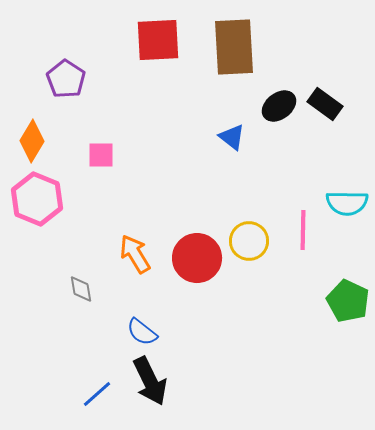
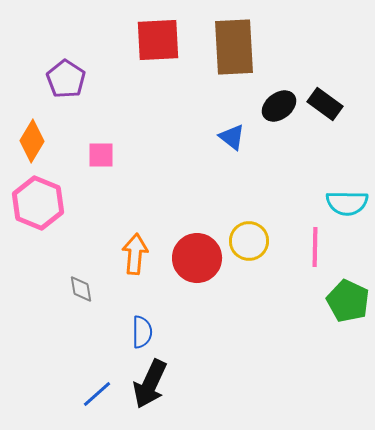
pink hexagon: moved 1 px right, 4 px down
pink line: moved 12 px right, 17 px down
orange arrow: rotated 36 degrees clockwise
blue semicircle: rotated 128 degrees counterclockwise
black arrow: moved 3 px down; rotated 51 degrees clockwise
